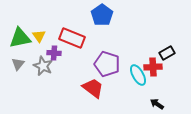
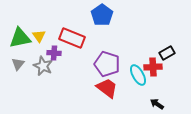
red trapezoid: moved 14 px right
